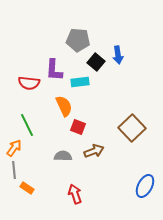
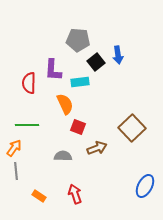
black square: rotated 12 degrees clockwise
purple L-shape: moved 1 px left
red semicircle: rotated 85 degrees clockwise
orange semicircle: moved 1 px right, 2 px up
green line: rotated 65 degrees counterclockwise
brown arrow: moved 3 px right, 3 px up
gray line: moved 2 px right, 1 px down
orange rectangle: moved 12 px right, 8 px down
